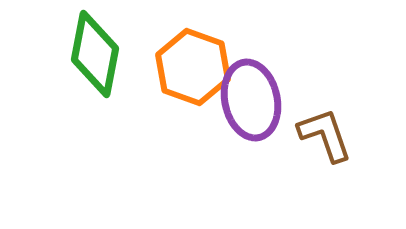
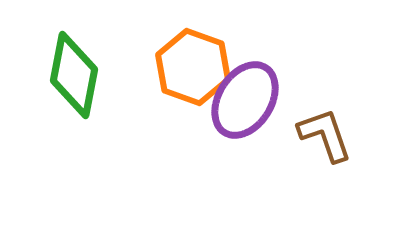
green diamond: moved 21 px left, 21 px down
purple ellipse: moved 6 px left; rotated 44 degrees clockwise
